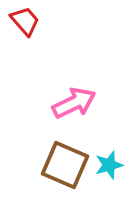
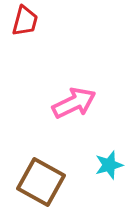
red trapezoid: rotated 56 degrees clockwise
brown square: moved 24 px left, 17 px down; rotated 6 degrees clockwise
